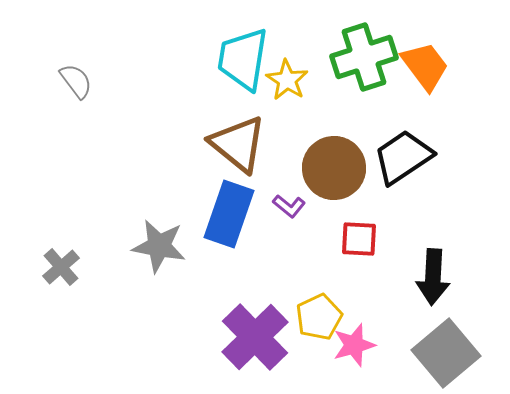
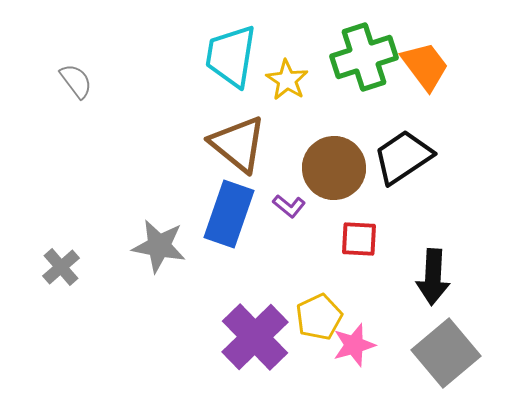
cyan trapezoid: moved 12 px left, 3 px up
